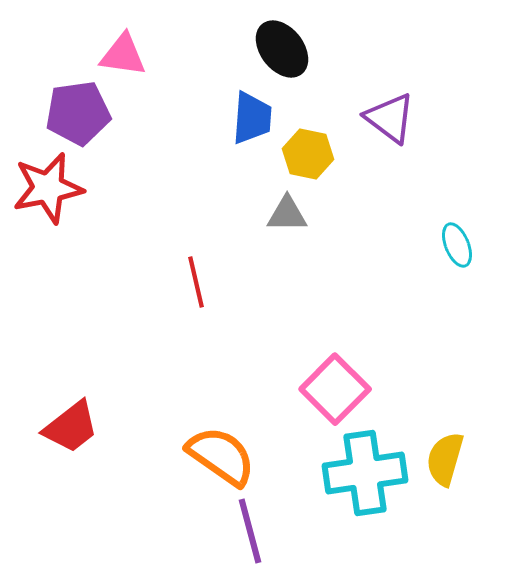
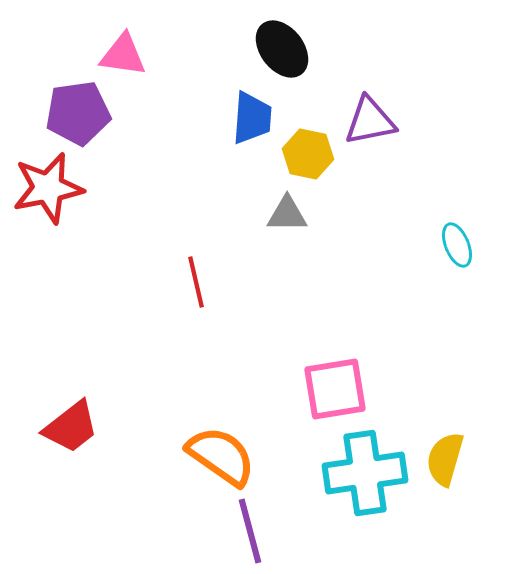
purple triangle: moved 20 px left, 3 px down; rotated 48 degrees counterclockwise
pink square: rotated 36 degrees clockwise
